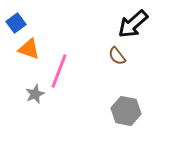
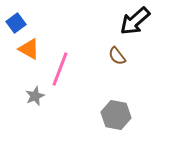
black arrow: moved 2 px right, 3 px up
orange triangle: rotated 10 degrees clockwise
pink line: moved 1 px right, 2 px up
gray star: moved 2 px down
gray hexagon: moved 10 px left, 4 px down
